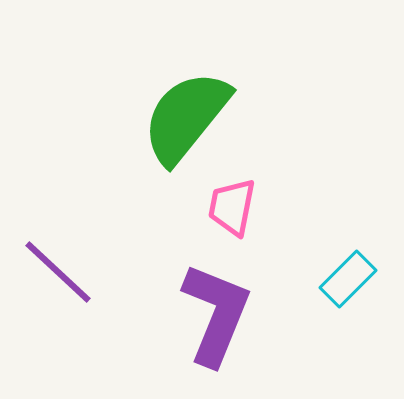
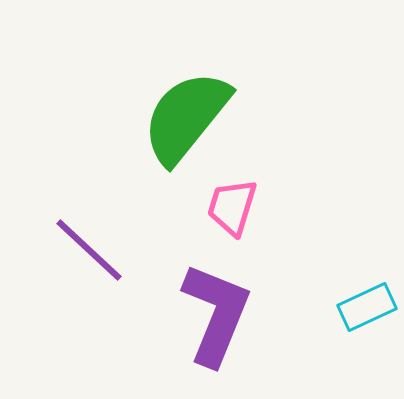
pink trapezoid: rotated 6 degrees clockwise
purple line: moved 31 px right, 22 px up
cyan rectangle: moved 19 px right, 28 px down; rotated 20 degrees clockwise
